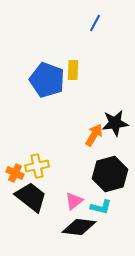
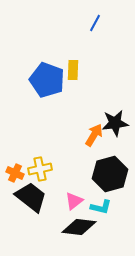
yellow cross: moved 3 px right, 3 px down
